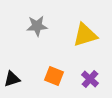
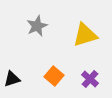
gray star: rotated 20 degrees counterclockwise
orange square: rotated 18 degrees clockwise
